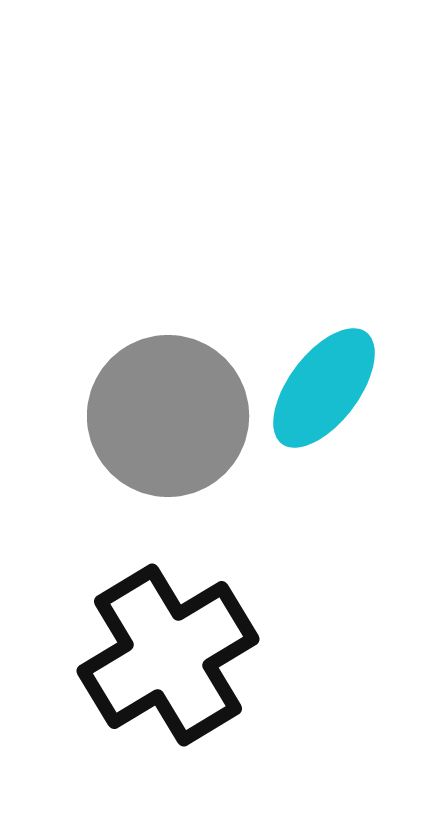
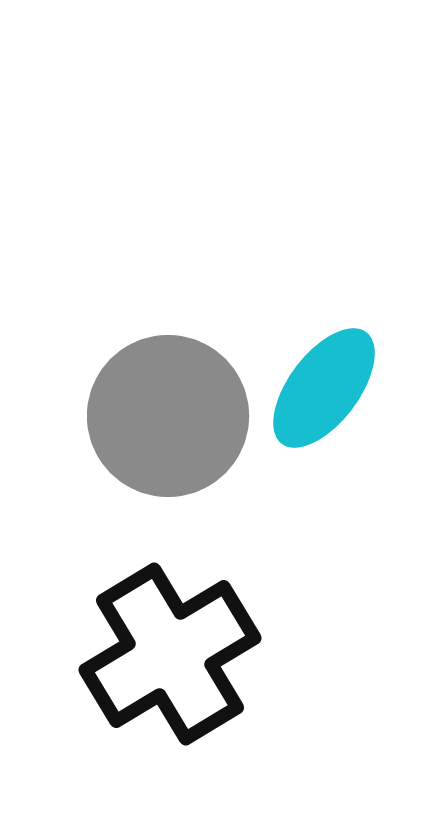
black cross: moved 2 px right, 1 px up
